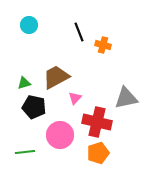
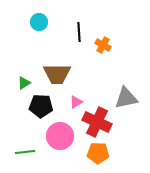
cyan circle: moved 10 px right, 3 px up
black line: rotated 18 degrees clockwise
orange cross: rotated 14 degrees clockwise
brown trapezoid: moved 1 px right, 3 px up; rotated 152 degrees counterclockwise
green triangle: rotated 16 degrees counterclockwise
pink triangle: moved 1 px right, 4 px down; rotated 16 degrees clockwise
black pentagon: moved 7 px right, 1 px up; rotated 10 degrees counterclockwise
red cross: rotated 12 degrees clockwise
pink circle: moved 1 px down
orange pentagon: rotated 20 degrees clockwise
